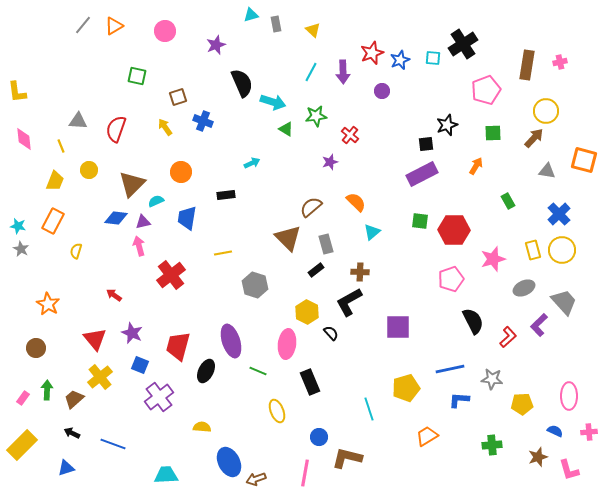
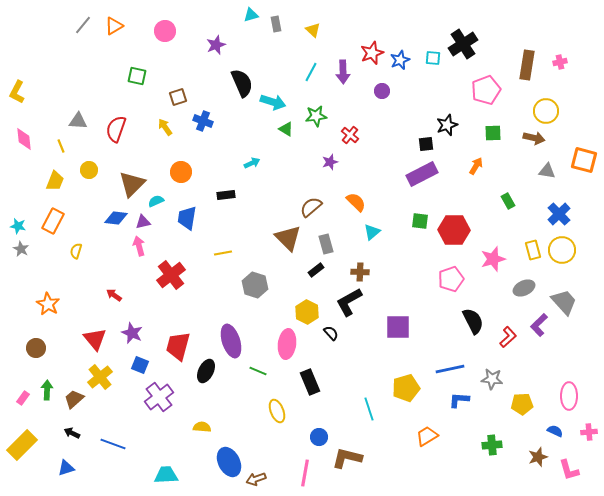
yellow L-shape at (17, 92): rotated 35 degrees clockwise
brown arrow at (534, 138): rotated 60 degrees clockwise
